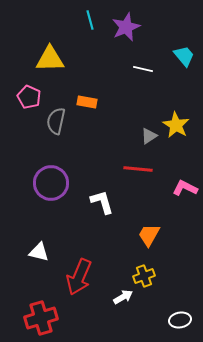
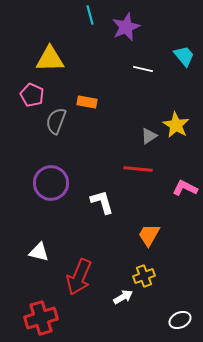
cyan line: moved 5 px up
pink pentagon: moved 3 px right, 2 px up
gray semicircle: rotated 8 degrees clockwise
white ellipse: rotated 15 degrees counterclockwise
